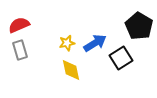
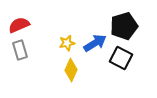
black pentagon: moved 15 px left; rotated 24 degrees clockwise
black square: rotated 30 degrees counterclockwise
yellow diamond: rotated 35 degrees clockwise
